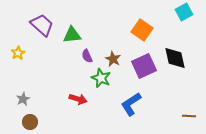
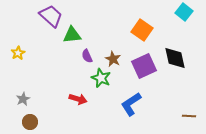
cyan square: rotated 24 degrees counterclockwise
purple trapezoid: moved 9 px right, 9 px up
